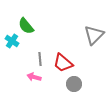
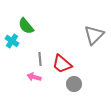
red trapezoid: moved 1 px left, 1 px down
